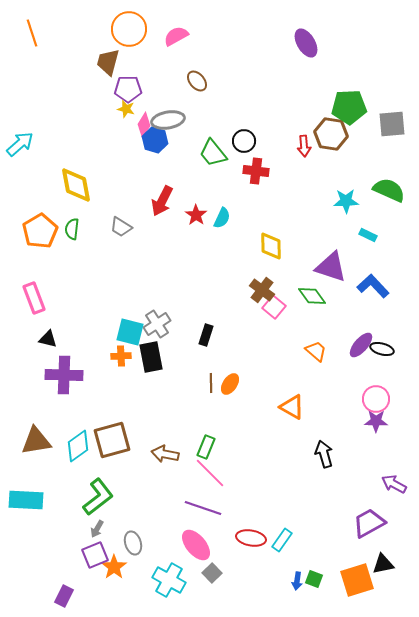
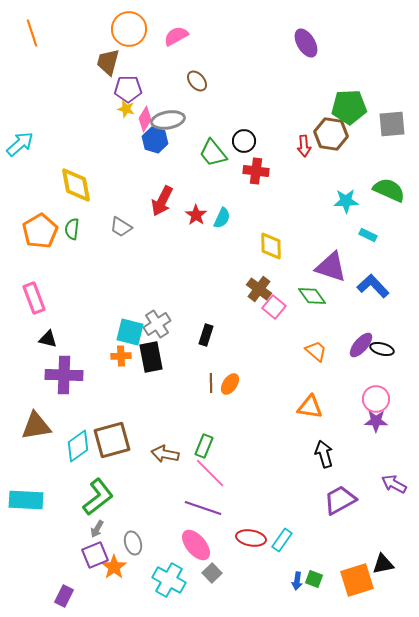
pink diamond at (144, 125): moved 1 px right, 6 px up
brown cross at (262, 290): moved 3 px left, 1 px up
orange triangle at (292, 407): moved 18 px right; rotated 20 degrees counterclockwise
brown triangle at (36, 441): moved 15 px up
green rectangle at (206, 447): moved 2 px left, 1 px up
purple trapezoid at (369, 523): moved 29 px left, 23 px up
